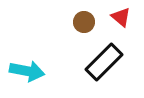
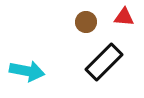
red triangle: moved 3 px right; rotated 35 degrees counterclockwise
brown circle: moved 2 px right
